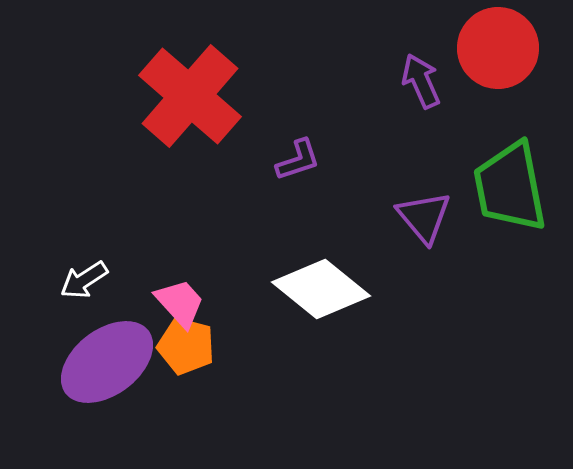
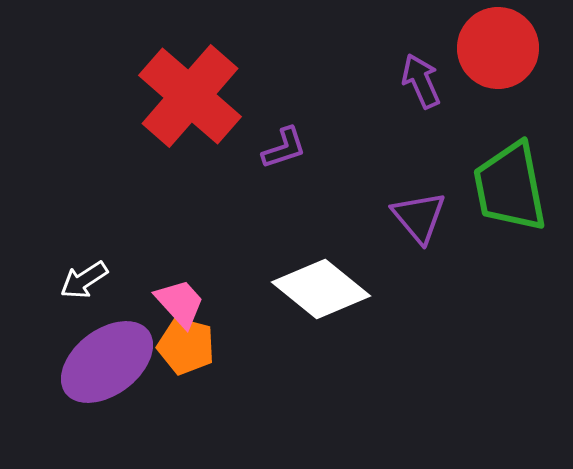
purple L-shape: moved 14 px left, 12 px up
purple triangle: moved 5 px left
